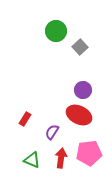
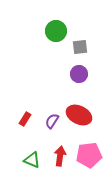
gray square: rotated 35 degrees clockwise
purple circle: moved 4 px left, 16 px up
purple semicircle: moved 11 px up
pink pentagon: moved 2 px down
red arrow: moved 1 px left, 2 px up
